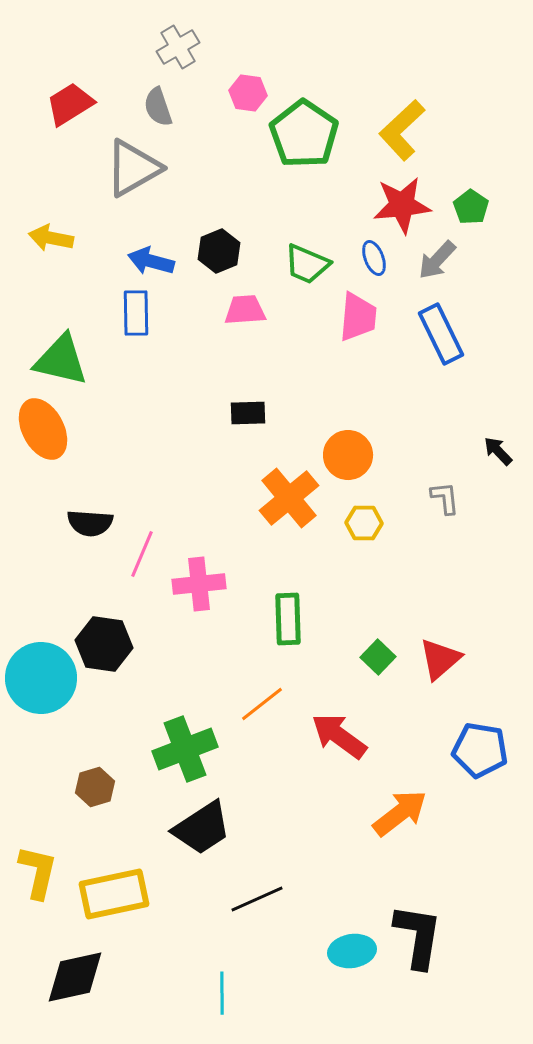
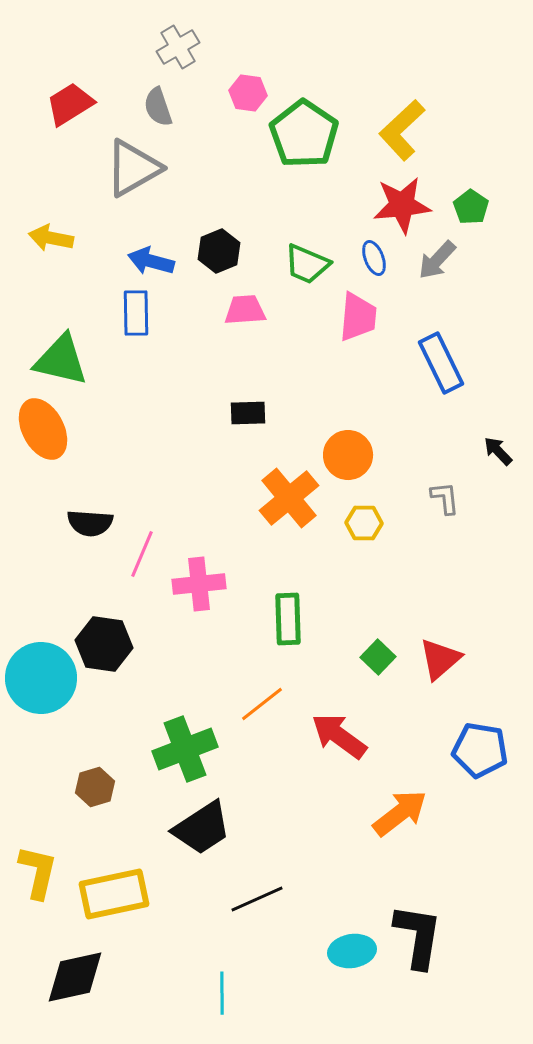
blue rectangle at (441, 334): moved 29 px down
